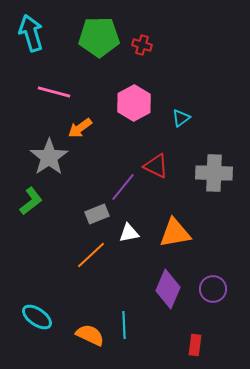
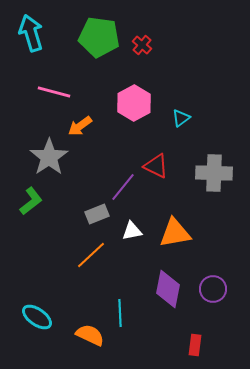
green pentagon: rotated 9 degrees clockwise
red cross: rotated 24 degrees clockwise
orange arrow: moved 2 px up
white triangle: moved 3 px right, 2 px up
purple diamond: rotated 12 degrees counterclockwise
cyan line: moved 4 px left, 12 px up
